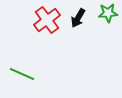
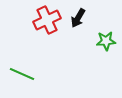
green star: moved 2 px left, 28 px down
red cross: rotated 12 degrees clockwise
